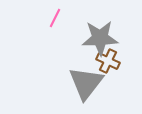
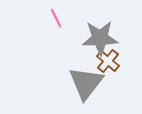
pink line: moved 1 px right; rotated 54 degrees counterclockwise
brown cross: rotated 15 degrees clockwise
